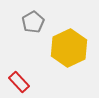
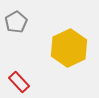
gray pentagon: moved 17 px left
